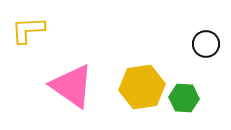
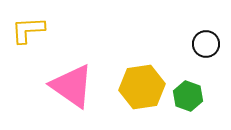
green hexagon: moved 4 px right, 2 px up; rotated 16 degrees clockwise
